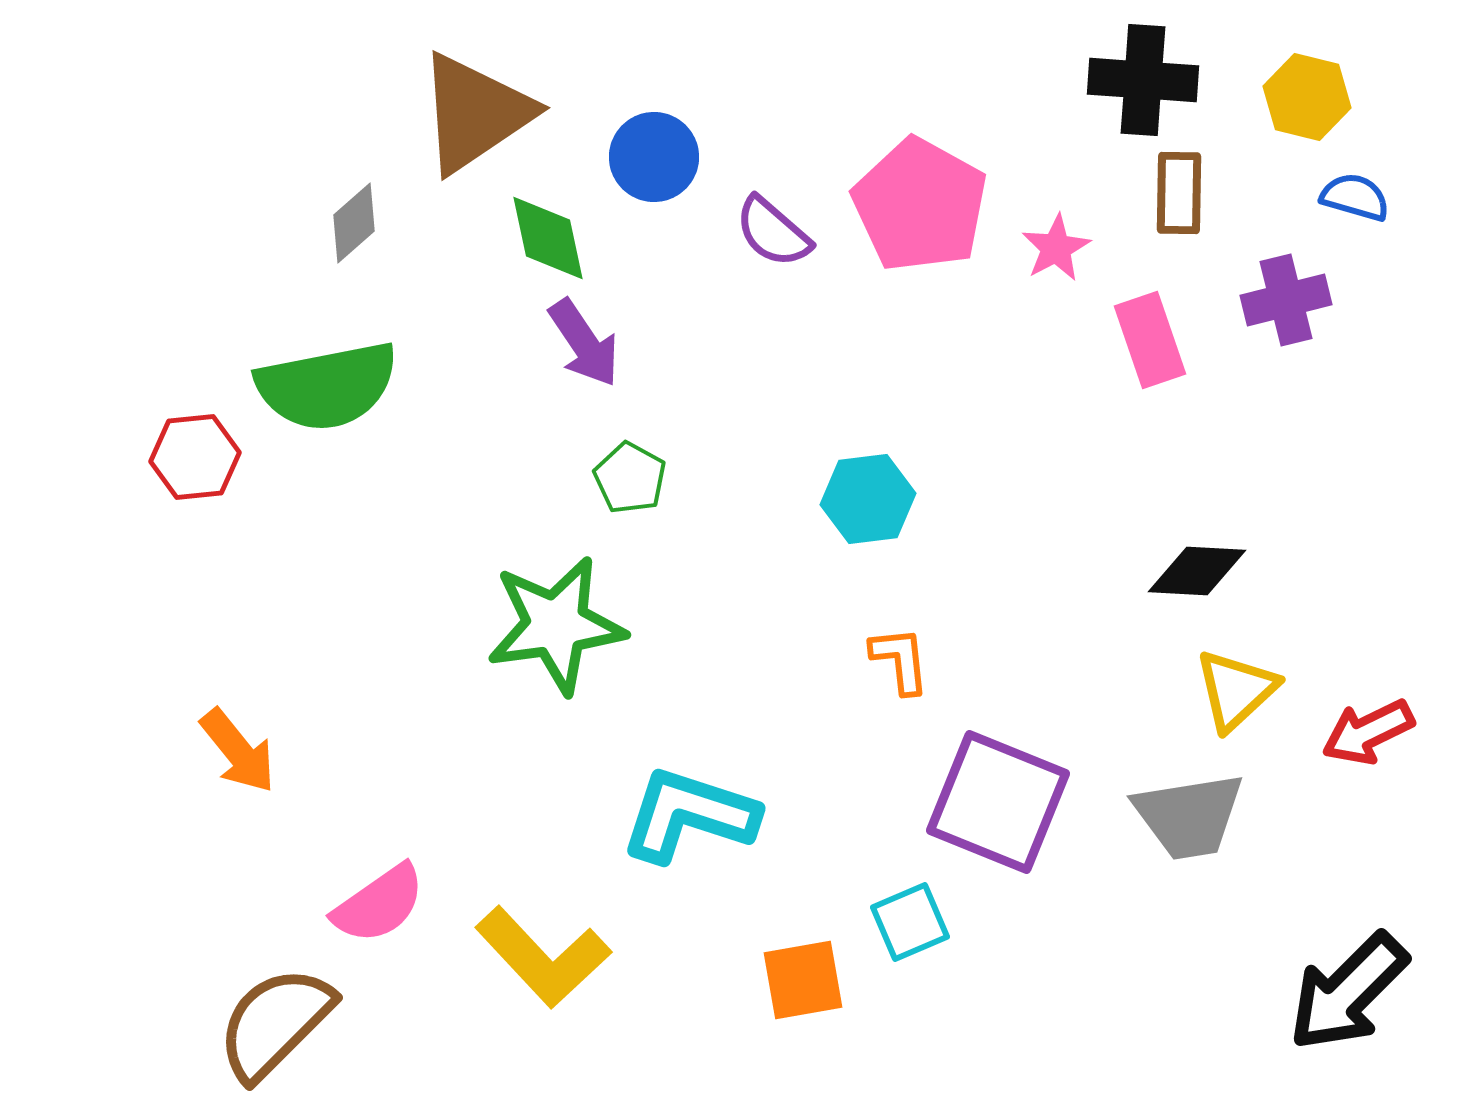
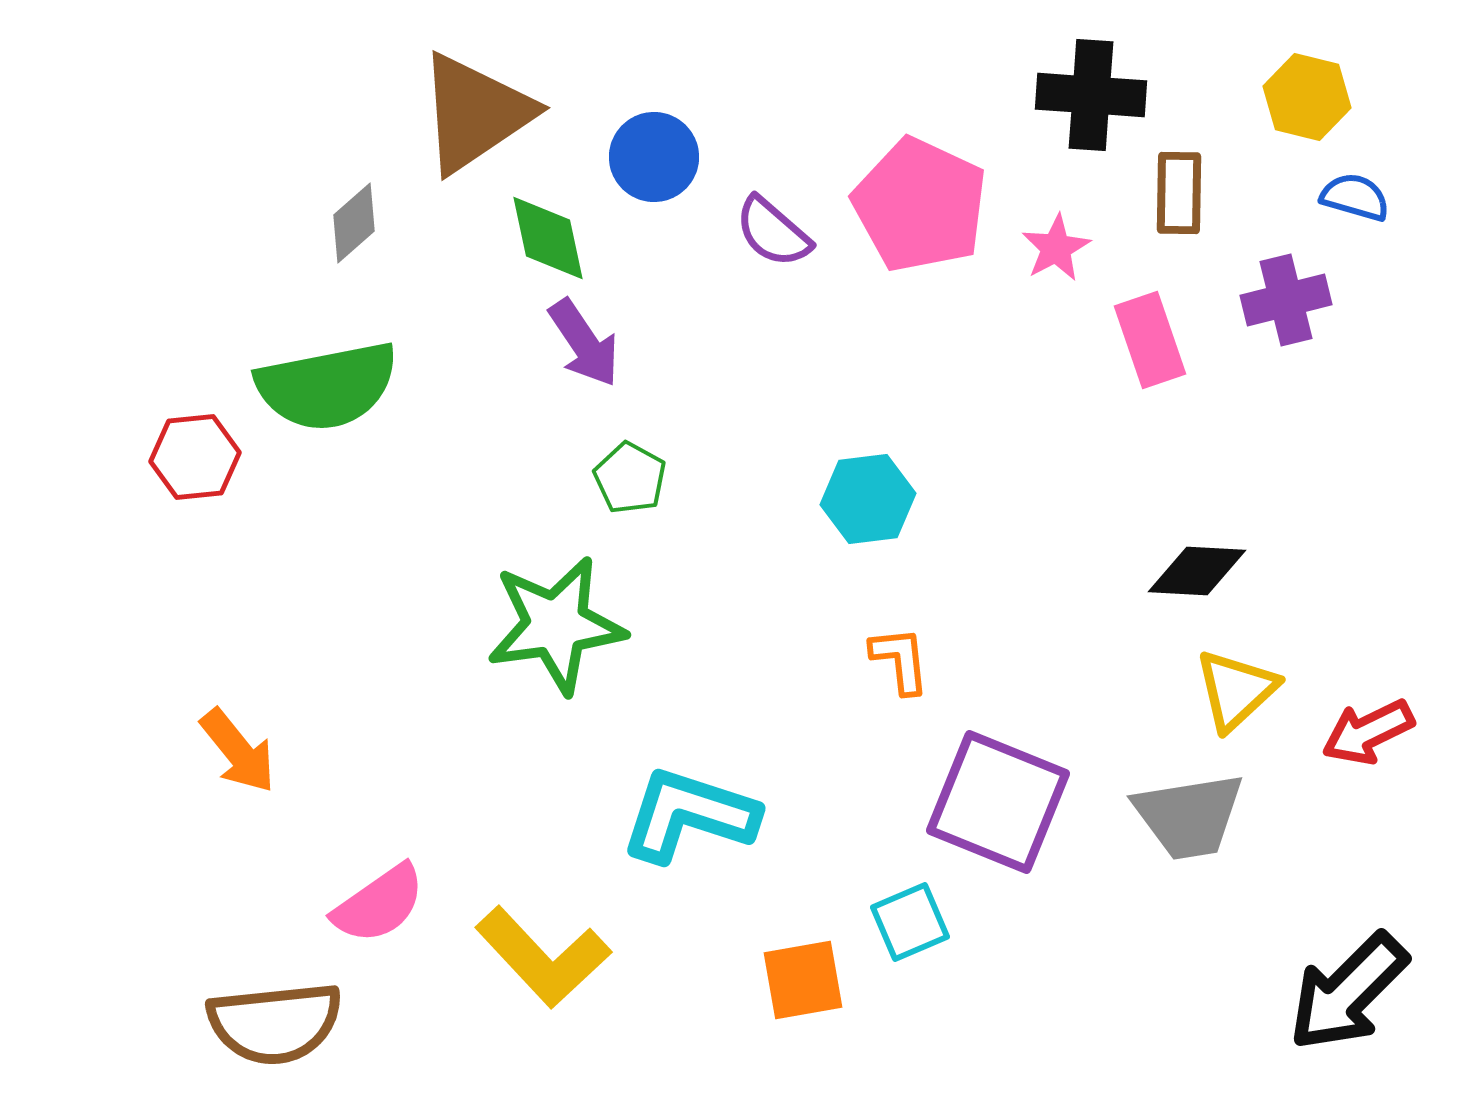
black cross: moved 52 px left, 15 px down
pink pentagon: rotated 4 degrees counterclockwise
brown semicircle: rotated 141 degrees counterclockwise
